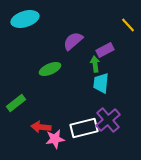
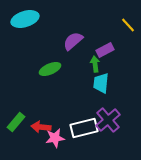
green rectangle: moved 19 px down; rotated 12 degrees counterclockwise
pink star: moved 1 px up
